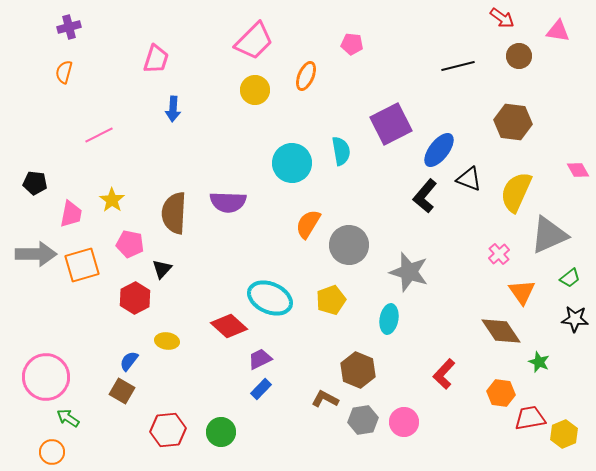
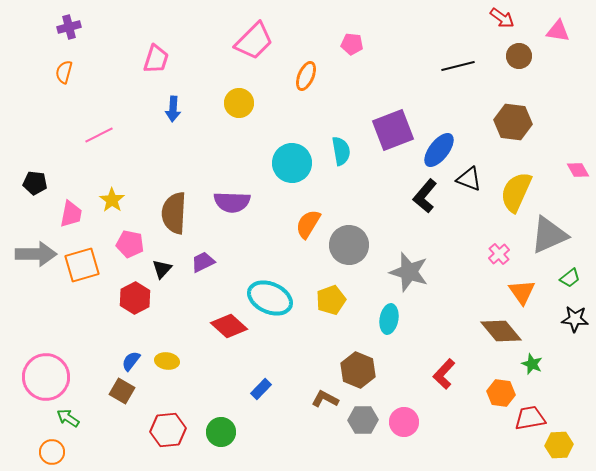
yellow circle at (255, 90): moved 16 px left, 13 px down
purple square at (391, 124): moved 2 px right, 6 px down; rotated 6 degrees clockwise
purple semicircle at (228, 202): moved 4 px right
brown diamond at (501, 331): rotated 6 degrees counterclockwise
yellow ellipse at (167, 341): moved 20 px down
purple trapezoid at (260, 359): moved 57 px left, 97 px up
blue semicircle at (129, 361): moved 2 px right
green star at (539, 362): moved 7 px left, 2 px down
gray hexagon at (363, 420): rotated 8 degrees clockwise
yellow hexagon at (564, 434): moved 5 px left, 11 px down; rotated 20 degrees clockwise
